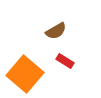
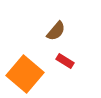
brown semicircle: rotated 20 degrees counterclockwise
